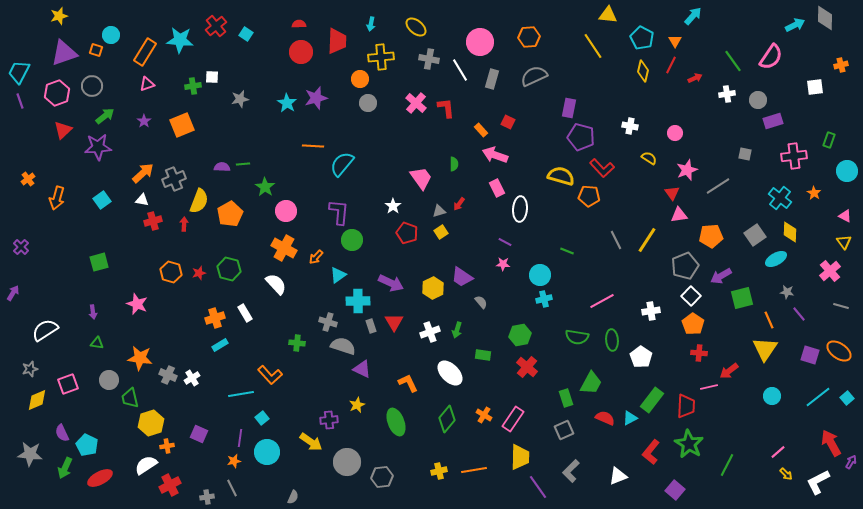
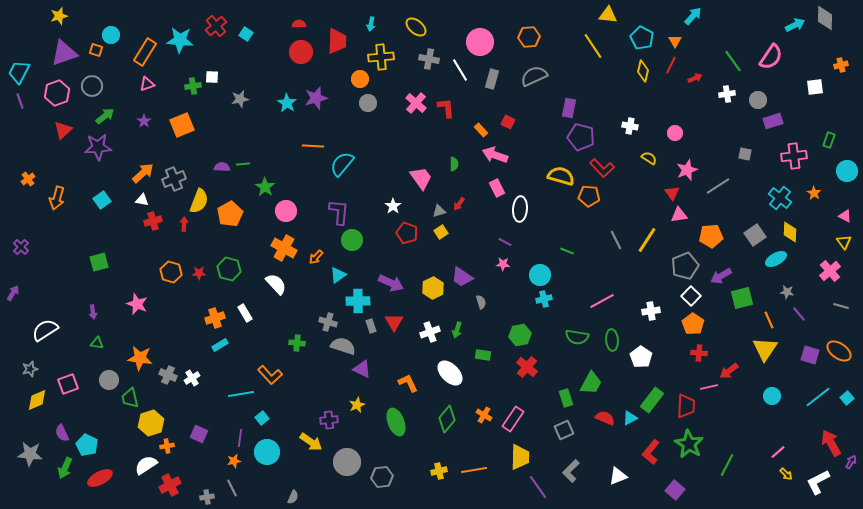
red star at (199, 273): rotated 16 degrees clockwise
gray semicircle at (481, 302): rotated 24 degrees clockwise
